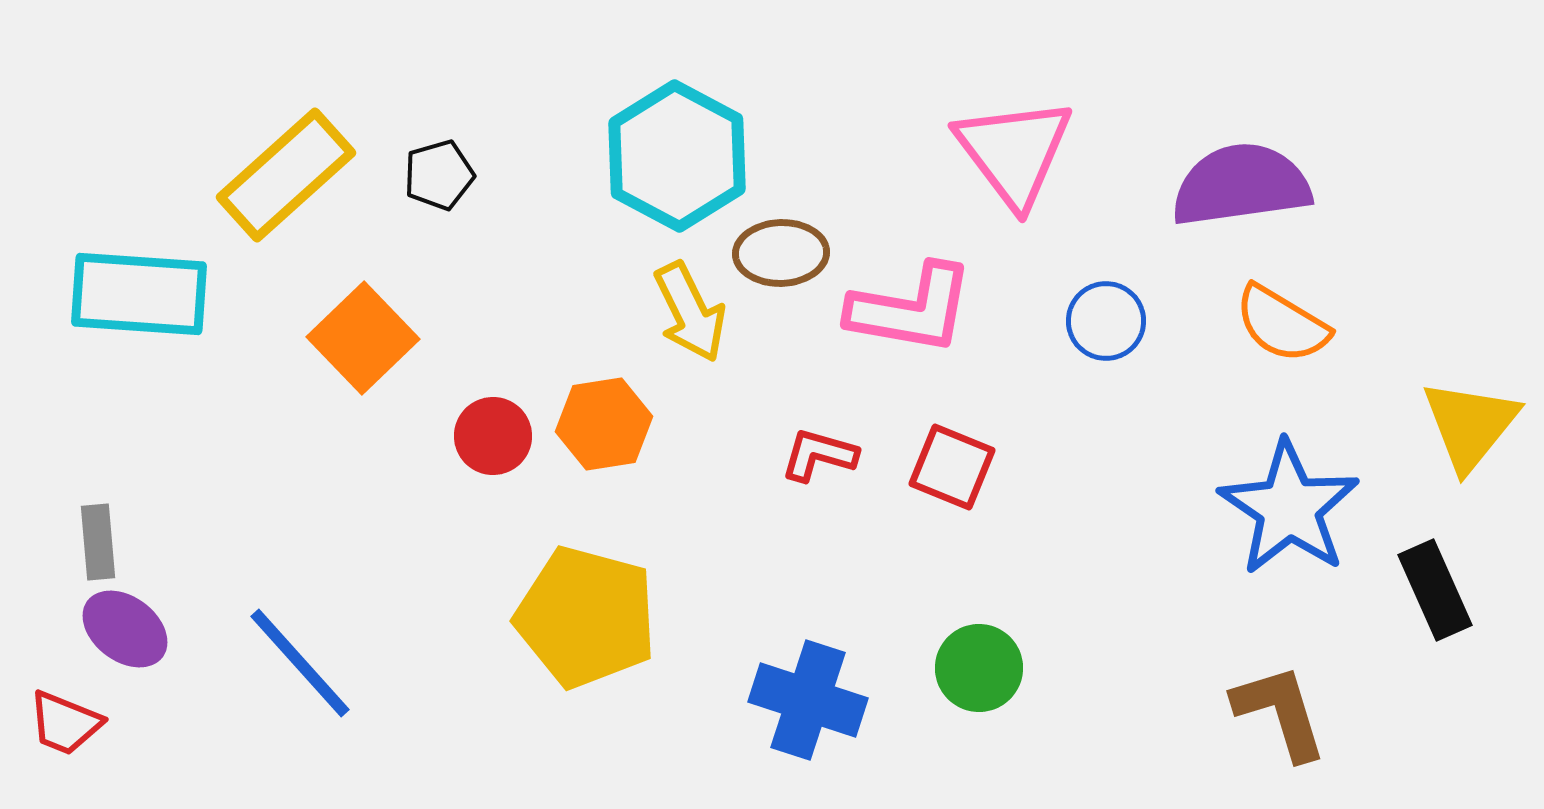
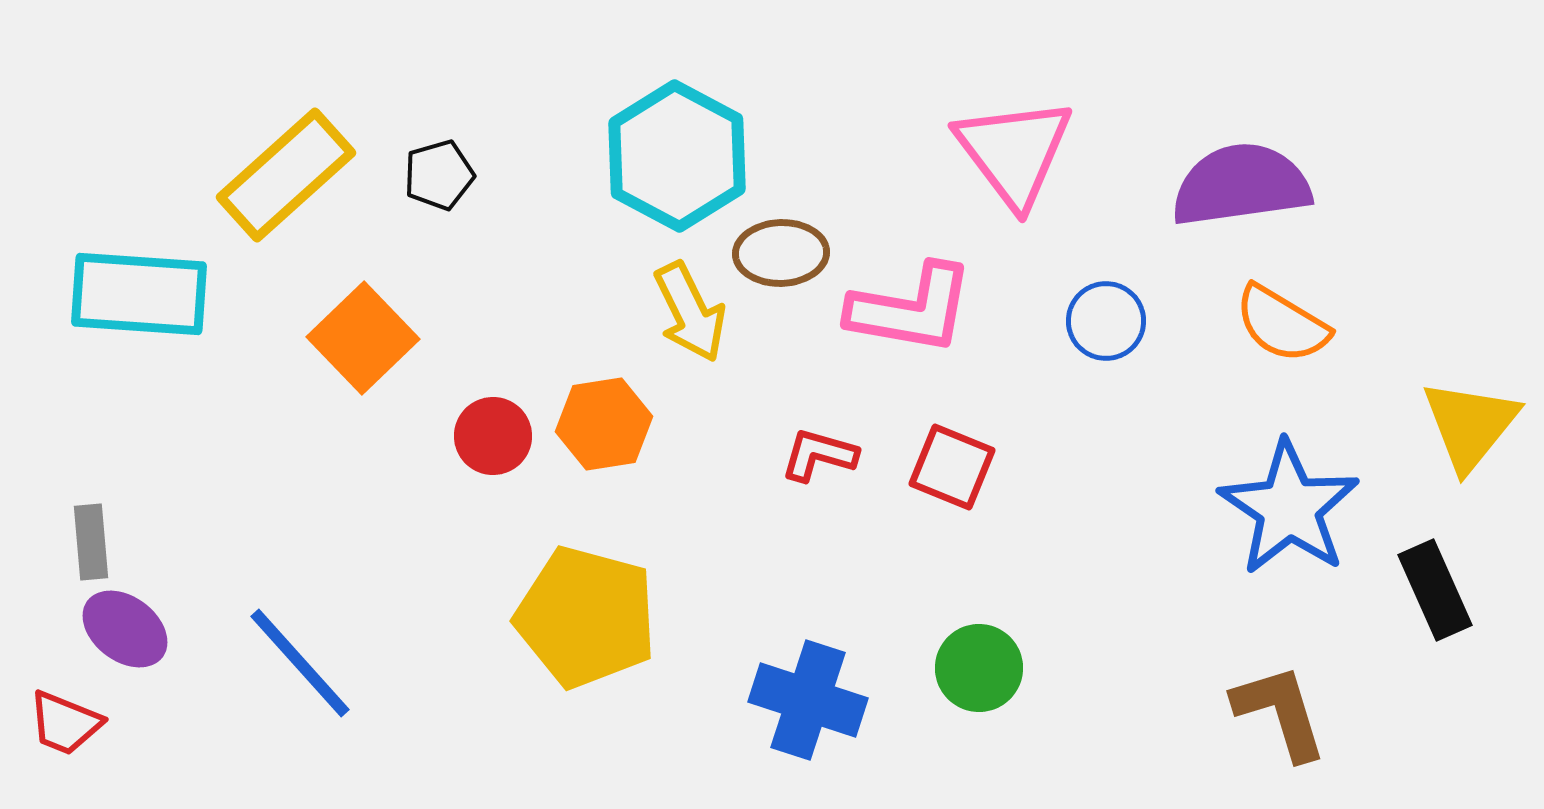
gray rectangle: moved 7 px left
